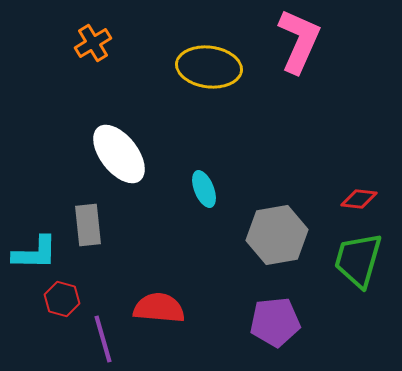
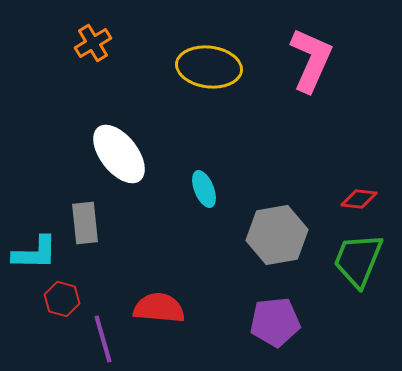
pink L-shape: moved 12 px right, 19 px down
gray rectangle: moved 3 px left, 2 px up
green trapezoid: rotated 6 degrees clockwise
